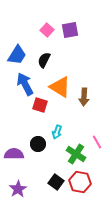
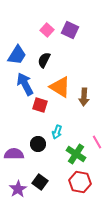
purple square: rotated 36 degrees clockwise
black square: moved 16 px left
